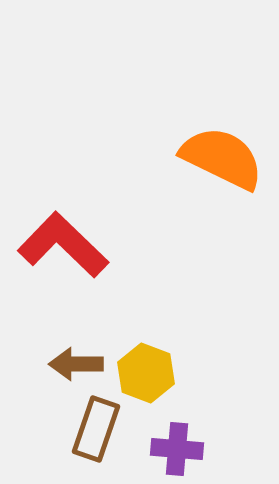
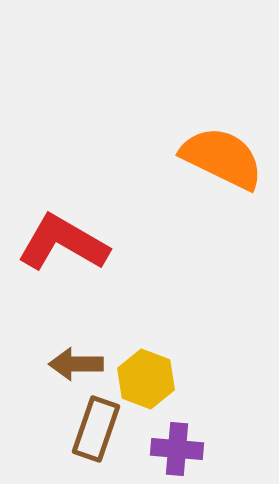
red L-shape: moved 2 px up; rotated 14 degrees counterclockwise
yellow hexagon: moved 6 px down
